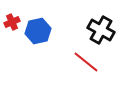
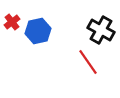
red cross: rotated 14 degrees counterclockwise
red line: moved 2 px right; rotated 16 degrees clockwise
